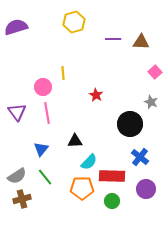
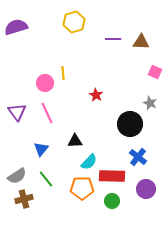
pink square: rotated 24 degrees counterclockwise
pink circle: moved 2 px right, 4 px up
gray star: moved 1 px left, 1 px down
pink line: rotated 15 degrees counterclockwise
blue cross: moved 2 px left
green line: moved 1 px right, 2 px down
brown cross: moved 2 px right
